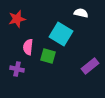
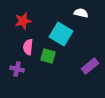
red star: moved 6 px right, 2 px down
